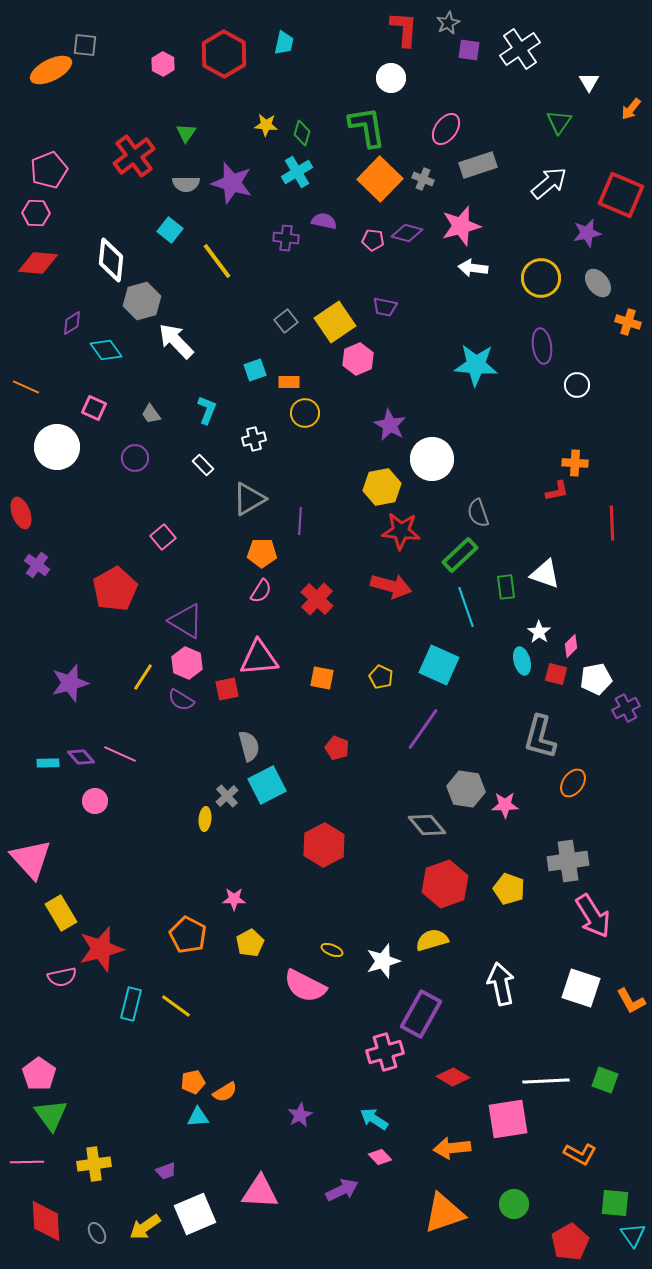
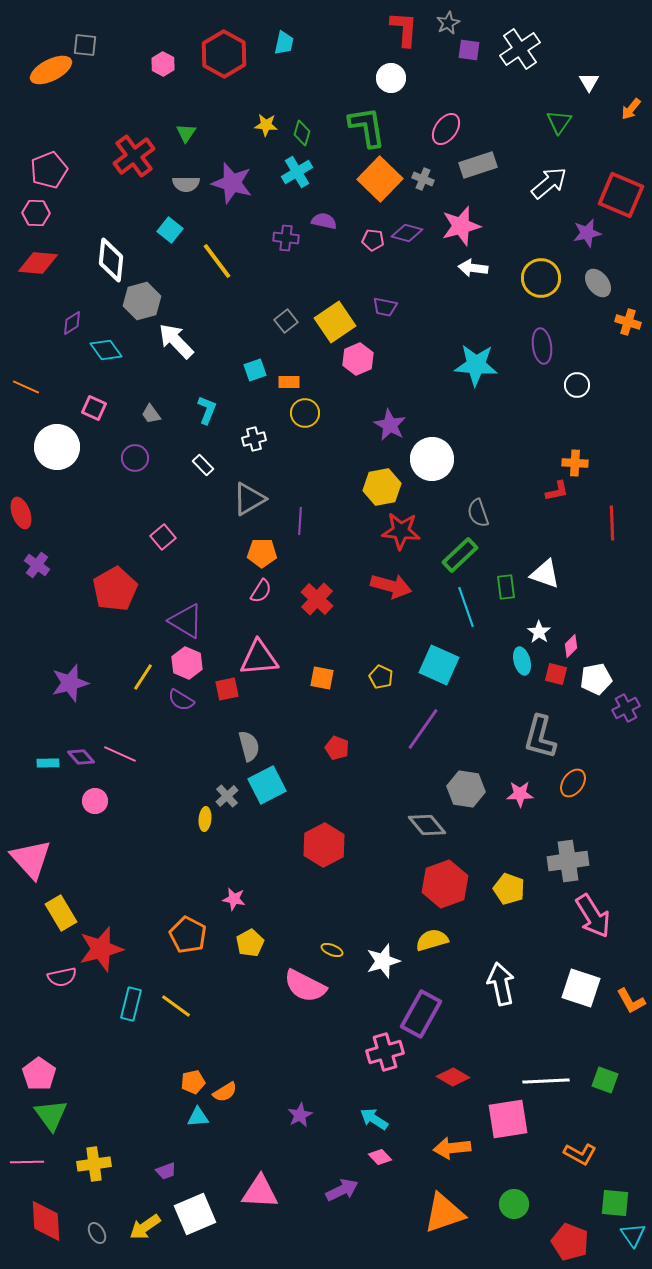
pink star at (505, 805): moved 15 px right, 11 px up
pink star at (234, 899): rotated 10 degrees clockwise
red pentagon at (570, 1242): rotated 21 degrees counterclockwise
